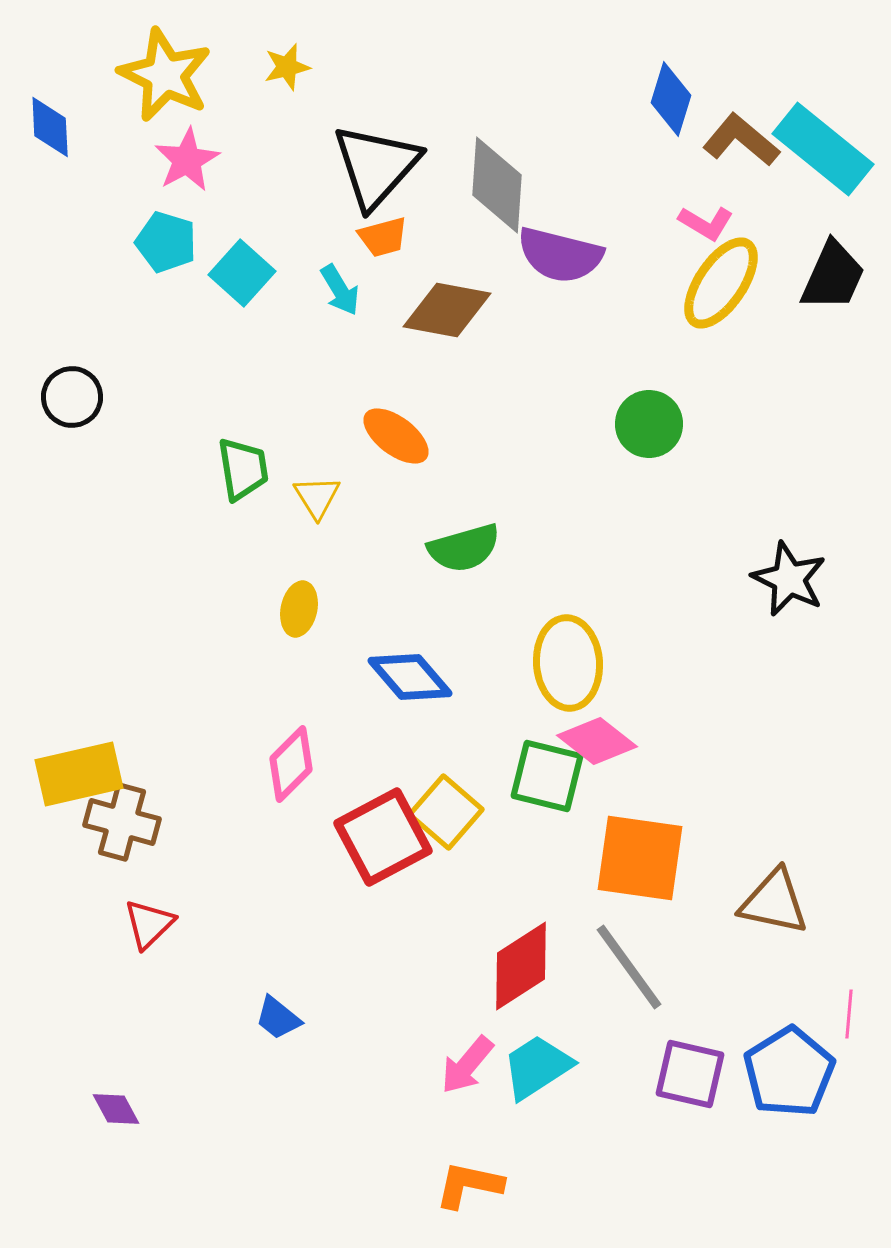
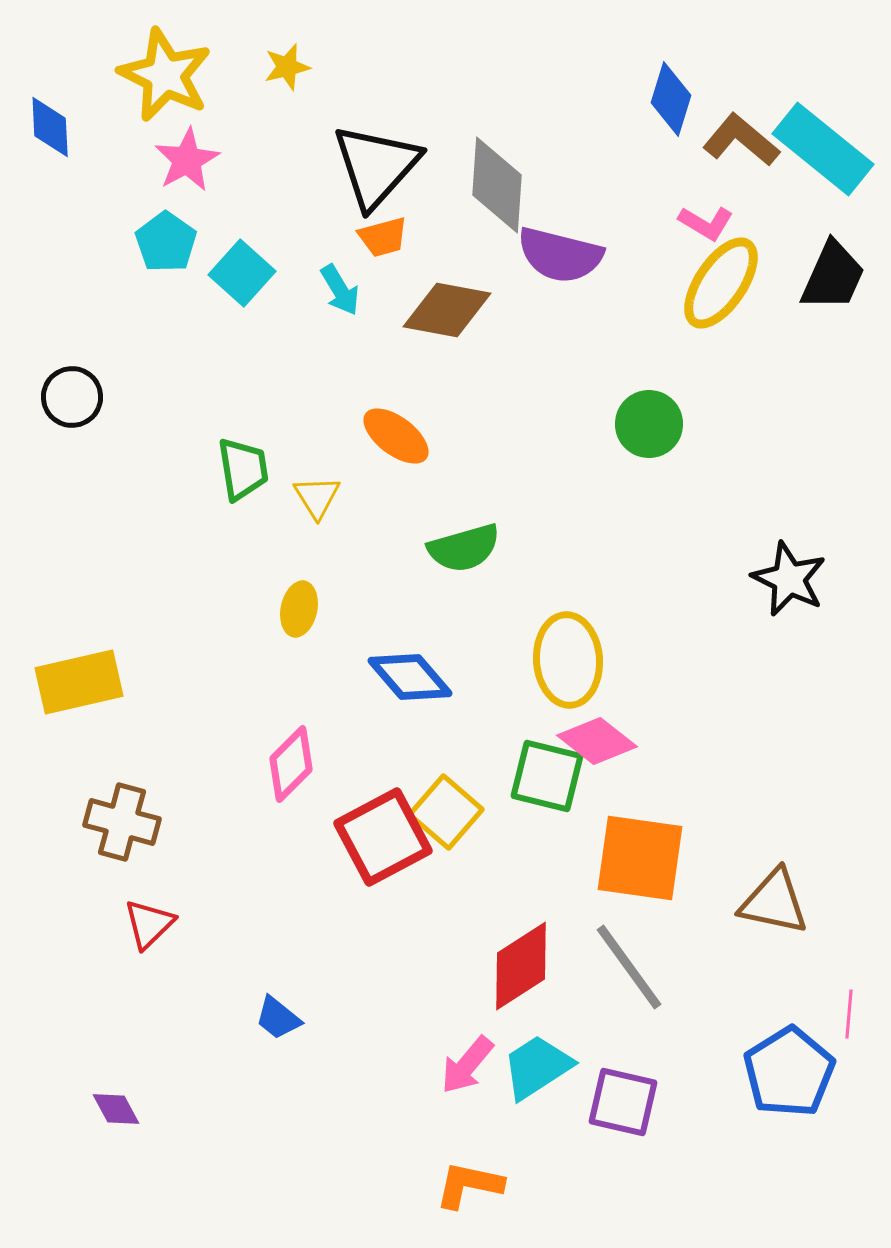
cyan pentagon at (166, 242): rotated 18 degrees clockwise
yellow ellipse at (568, 663): moved 3 px up
yellow rectangle at (79, 774): moved 92 px up
purple square at (690, 1074): moved 67 px left, 28 px down
